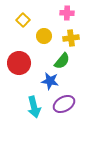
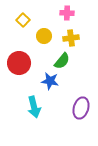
purple ellipse: moved 17 px right, 4 px down; rotated 45 degrees counterclockwise
